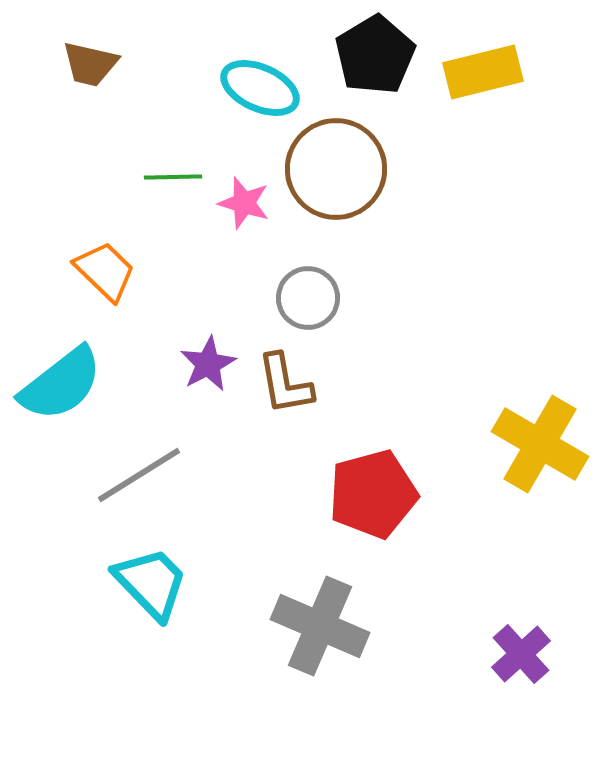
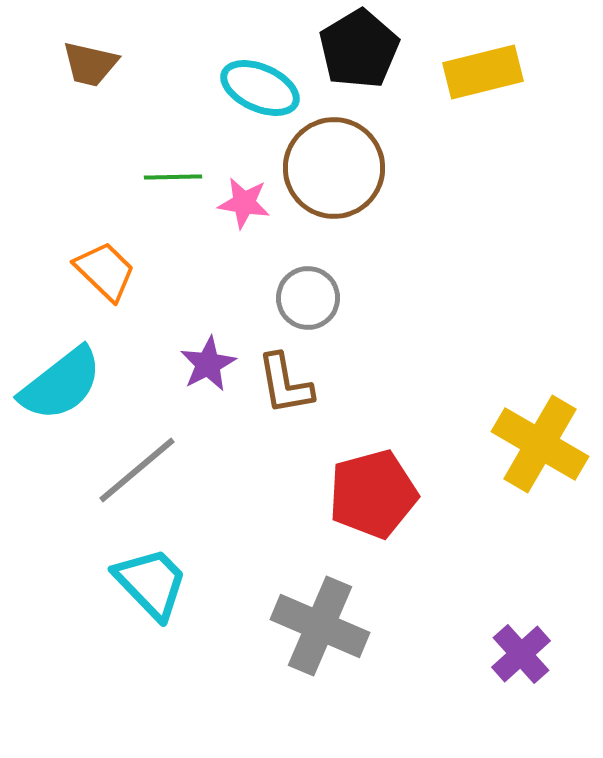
black pentagon: moved 16 px left, 6 px up
brown circle: moved 2 px left, 1 px up
pink star: rotated 8 degrees counterclockwise
gray line: moved 2 px left, 5 px up; rotated 8 degrees counterclockwise
